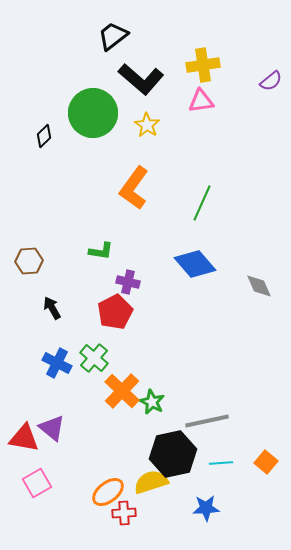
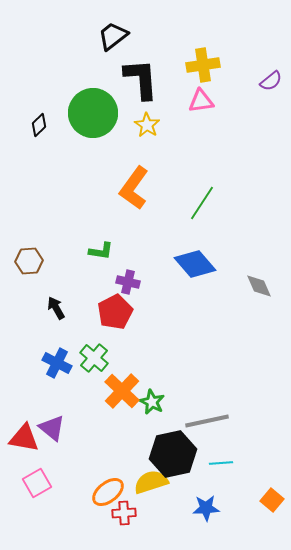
black L-shape: rotated 135 degrees counterclockwise
black diamond: moved 5 px left, 11 px up
green line: rotated 9 degrees clockwise
black arrow: moved 4 px right
orange square: moved 6 px right, 38 px down
